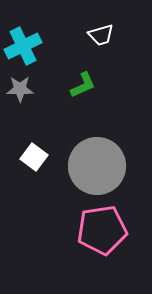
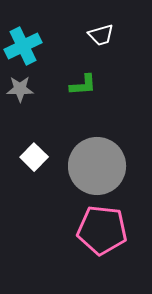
green L-shape: rotated 20 degrees clockwise
white square: rotated 8 degrees clockwise
pink pentagon: rotated 15 degrees clockwise
